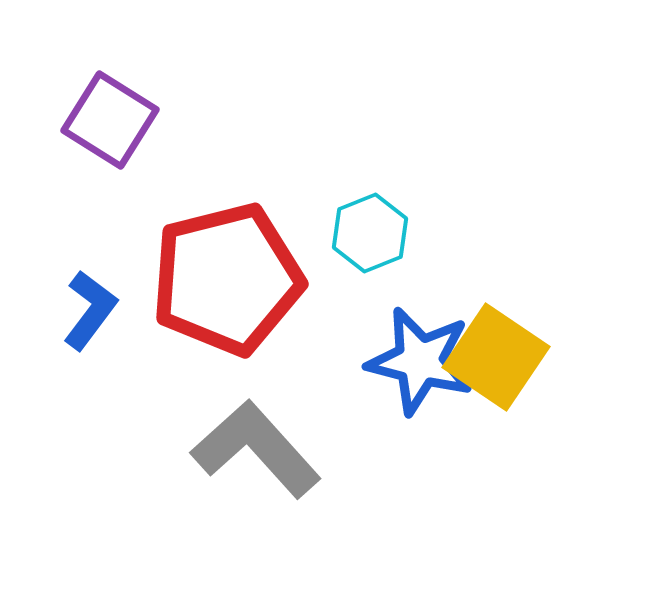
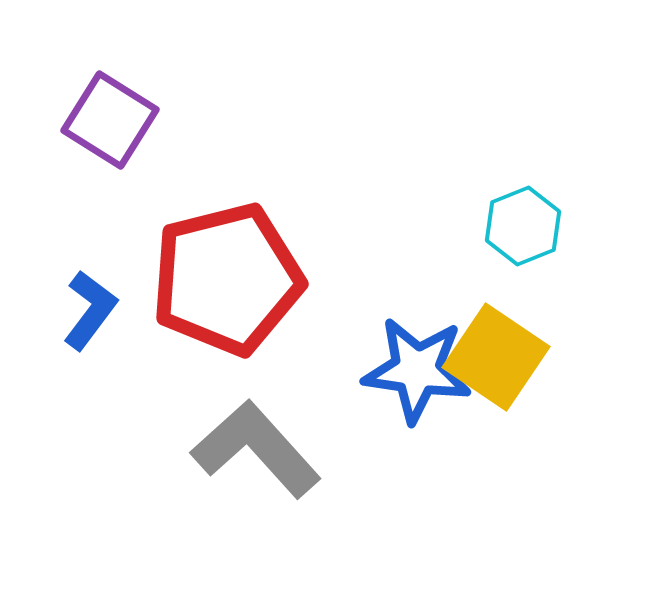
cyan hexagon: moved 153 px right, 7 px up
blue star: moved 3 px left, 9 px down; rotated 6 degrees counterclockwise
